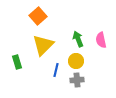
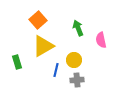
orange square: moved 4 px down
green arrow: moved 11 px up
yellow triangle: moved 1 px down; rotated 15 degrees clockwise
yellow circle: moved 2 px left, 1 px up
